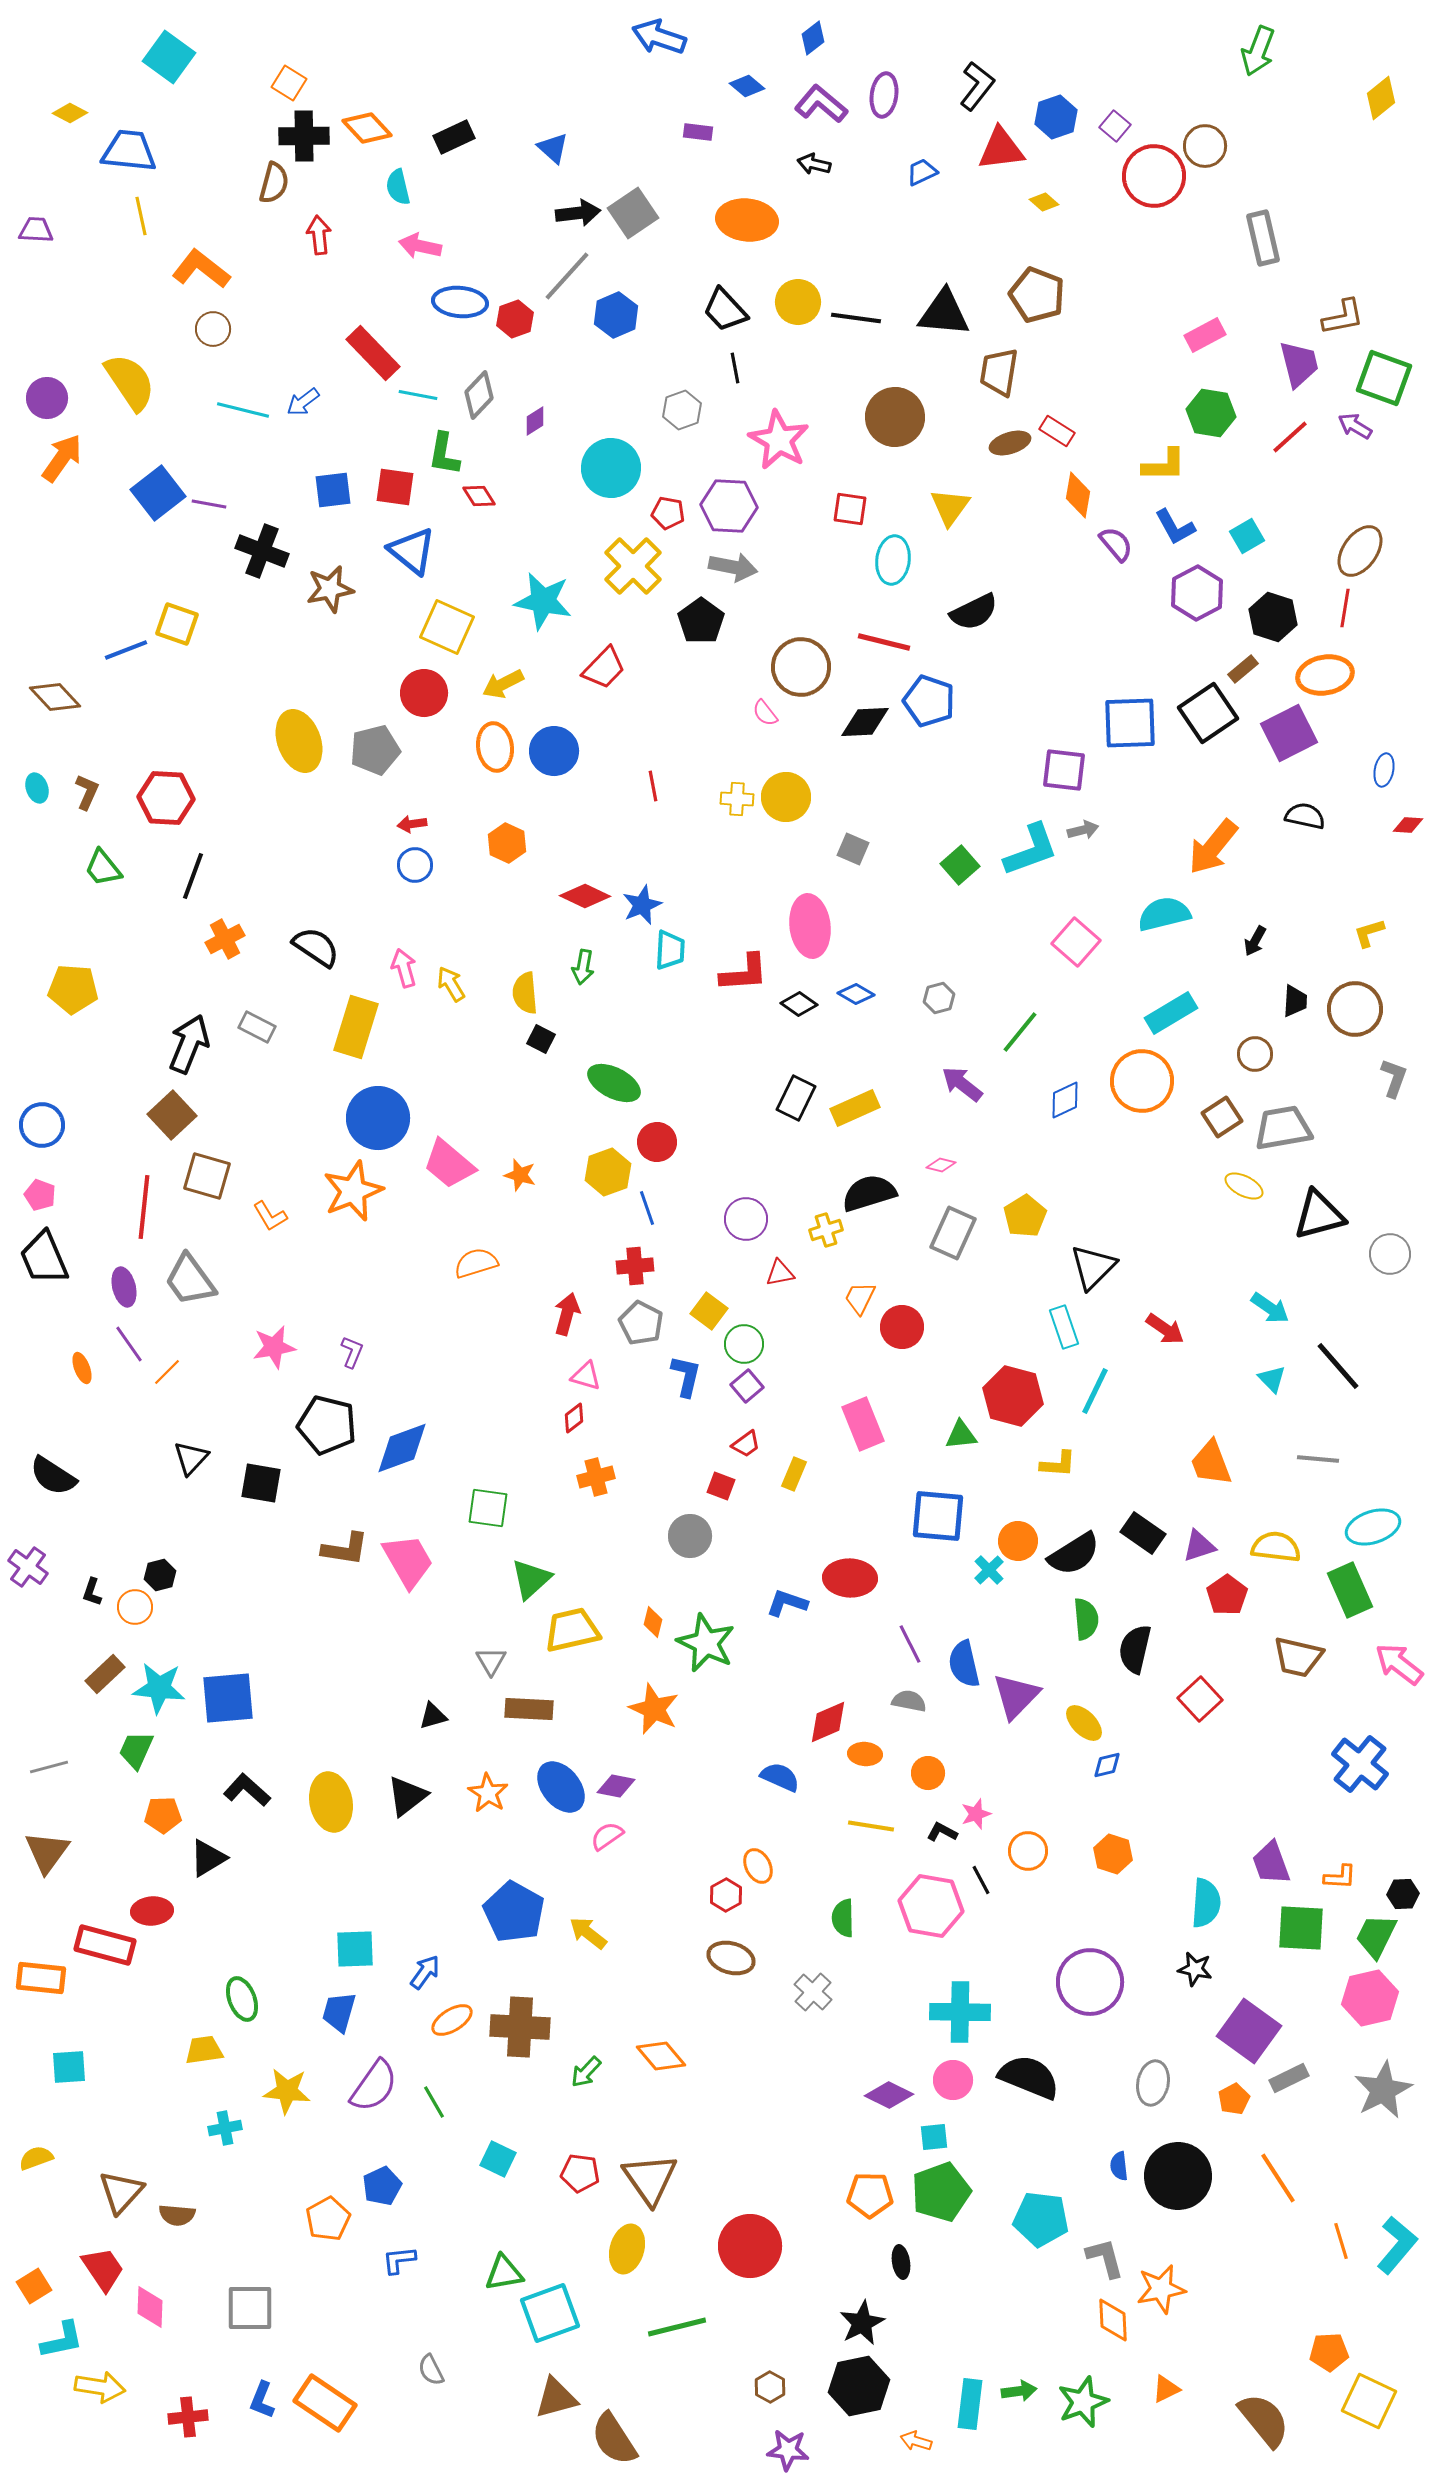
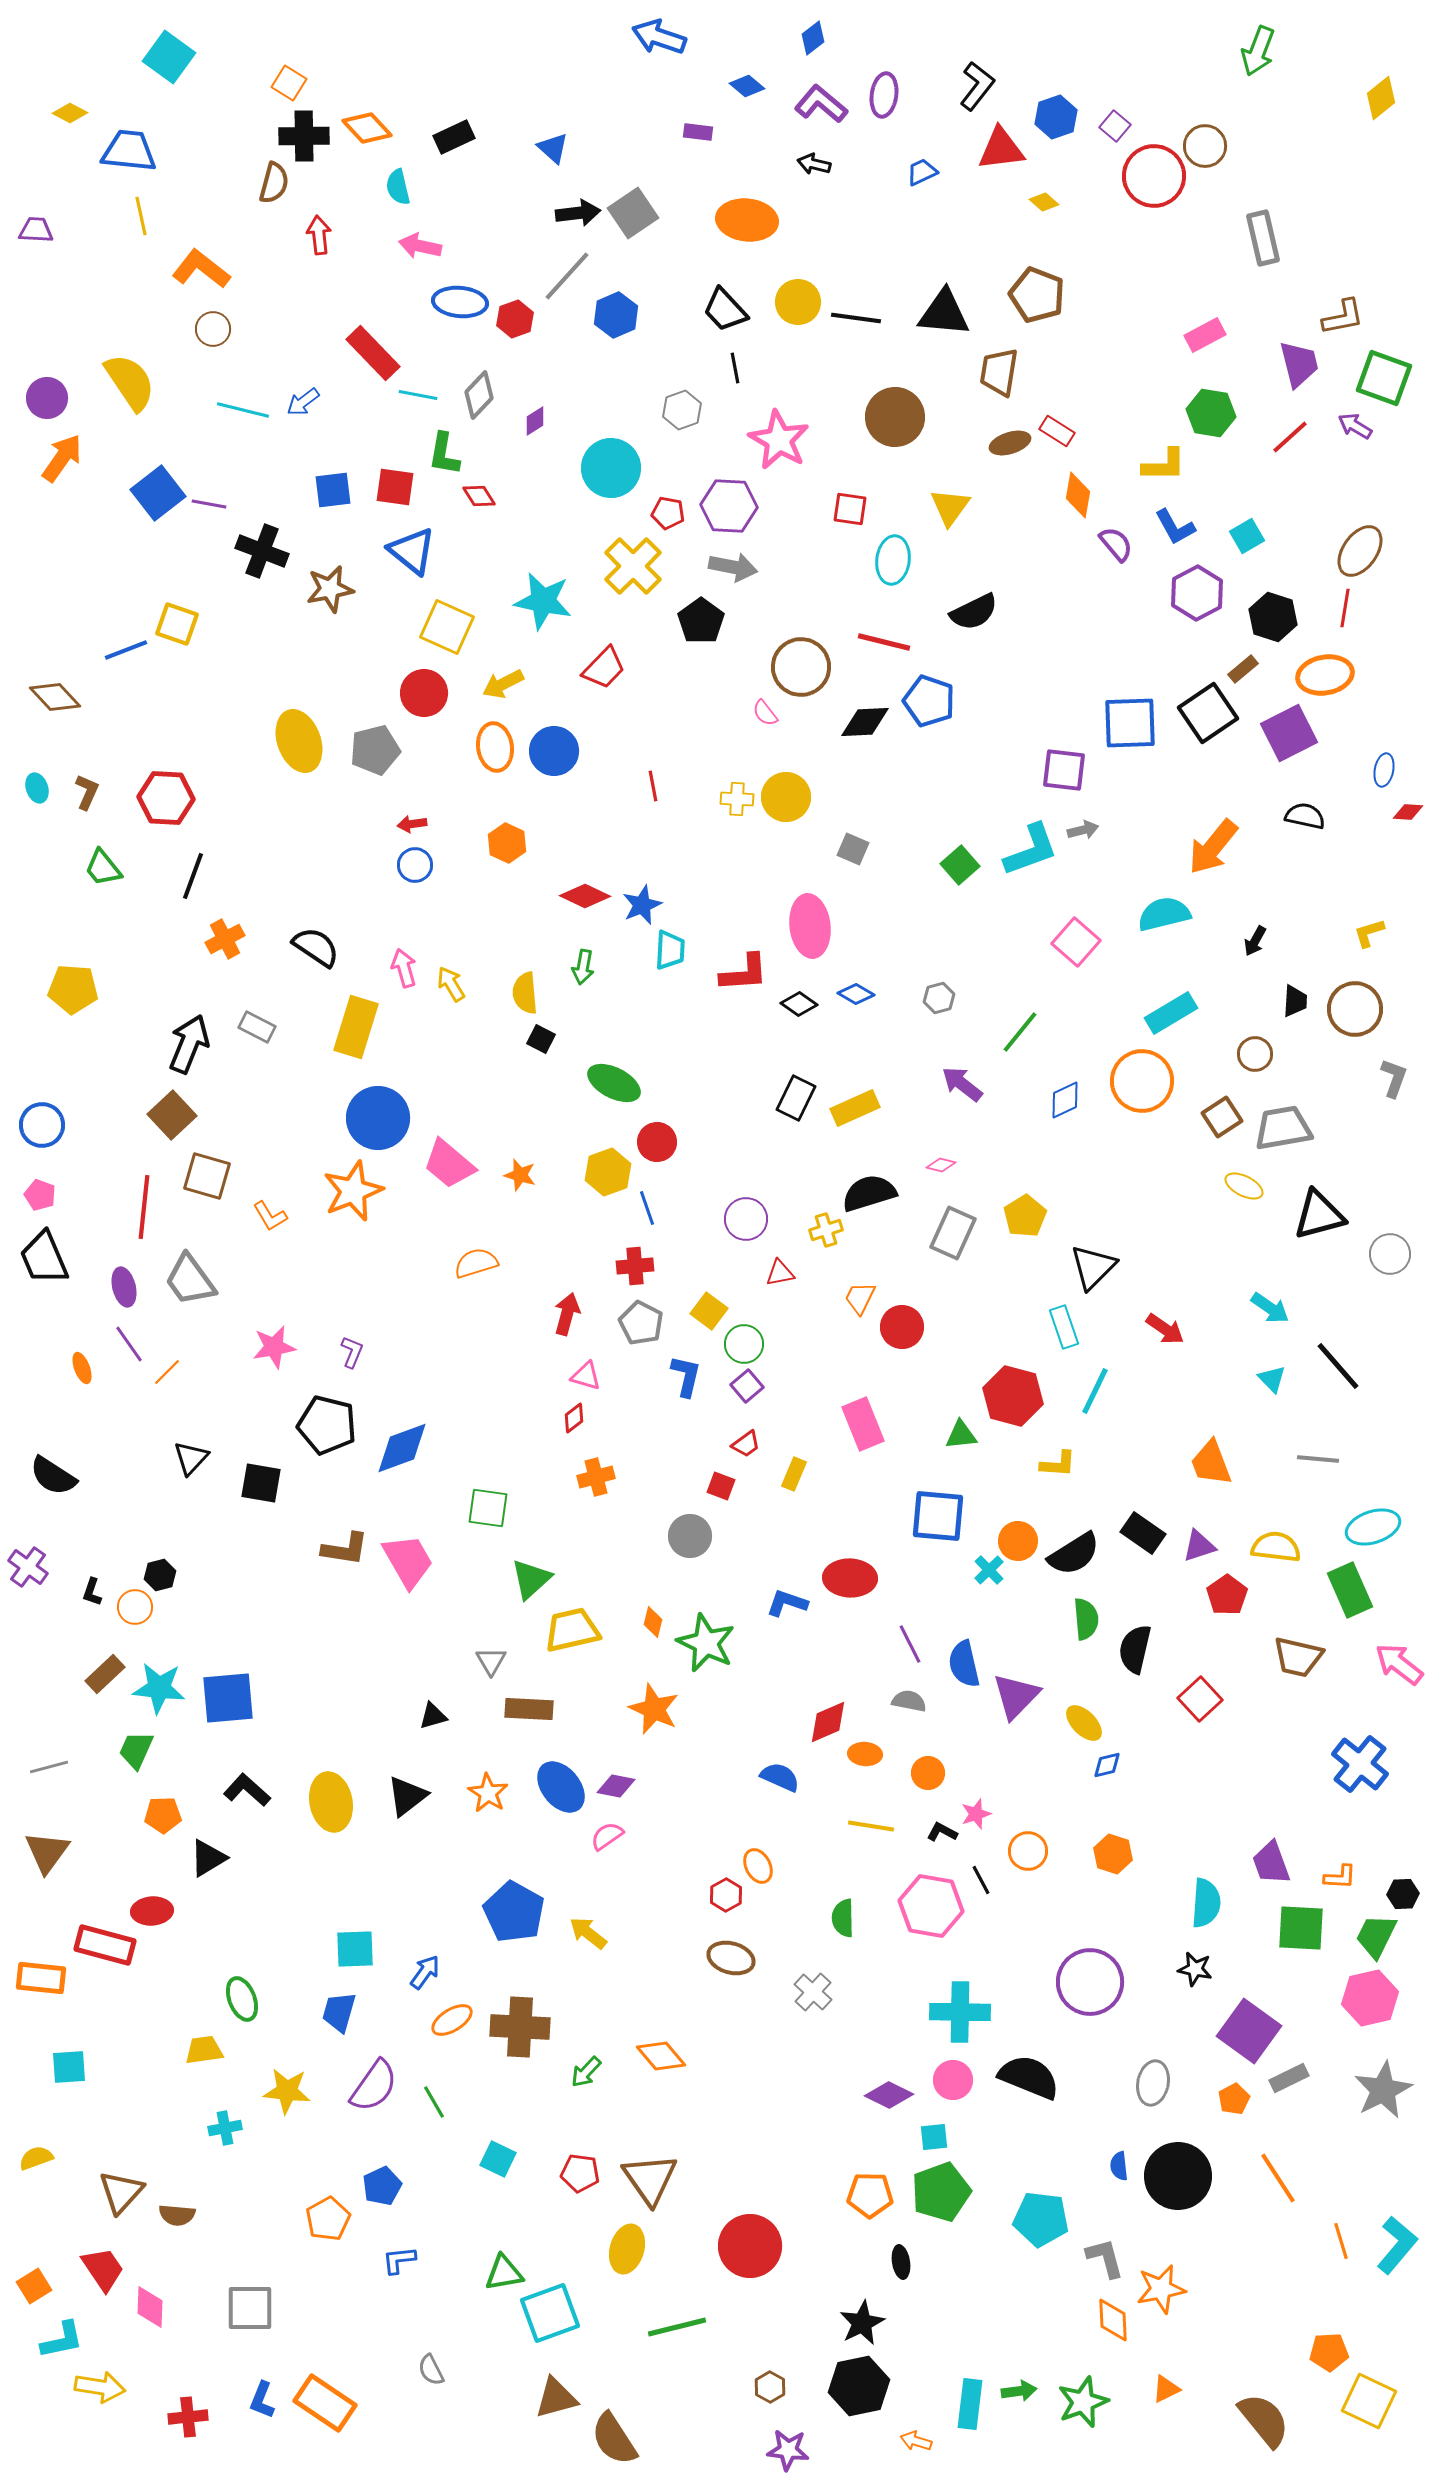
red diamond at (1408, 825): moved 13 px up
